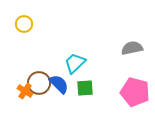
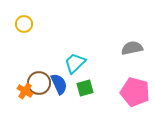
blue semicircle: rotated 20 degrees clockwise
green square: rotated 12 degrees counterclockwise
